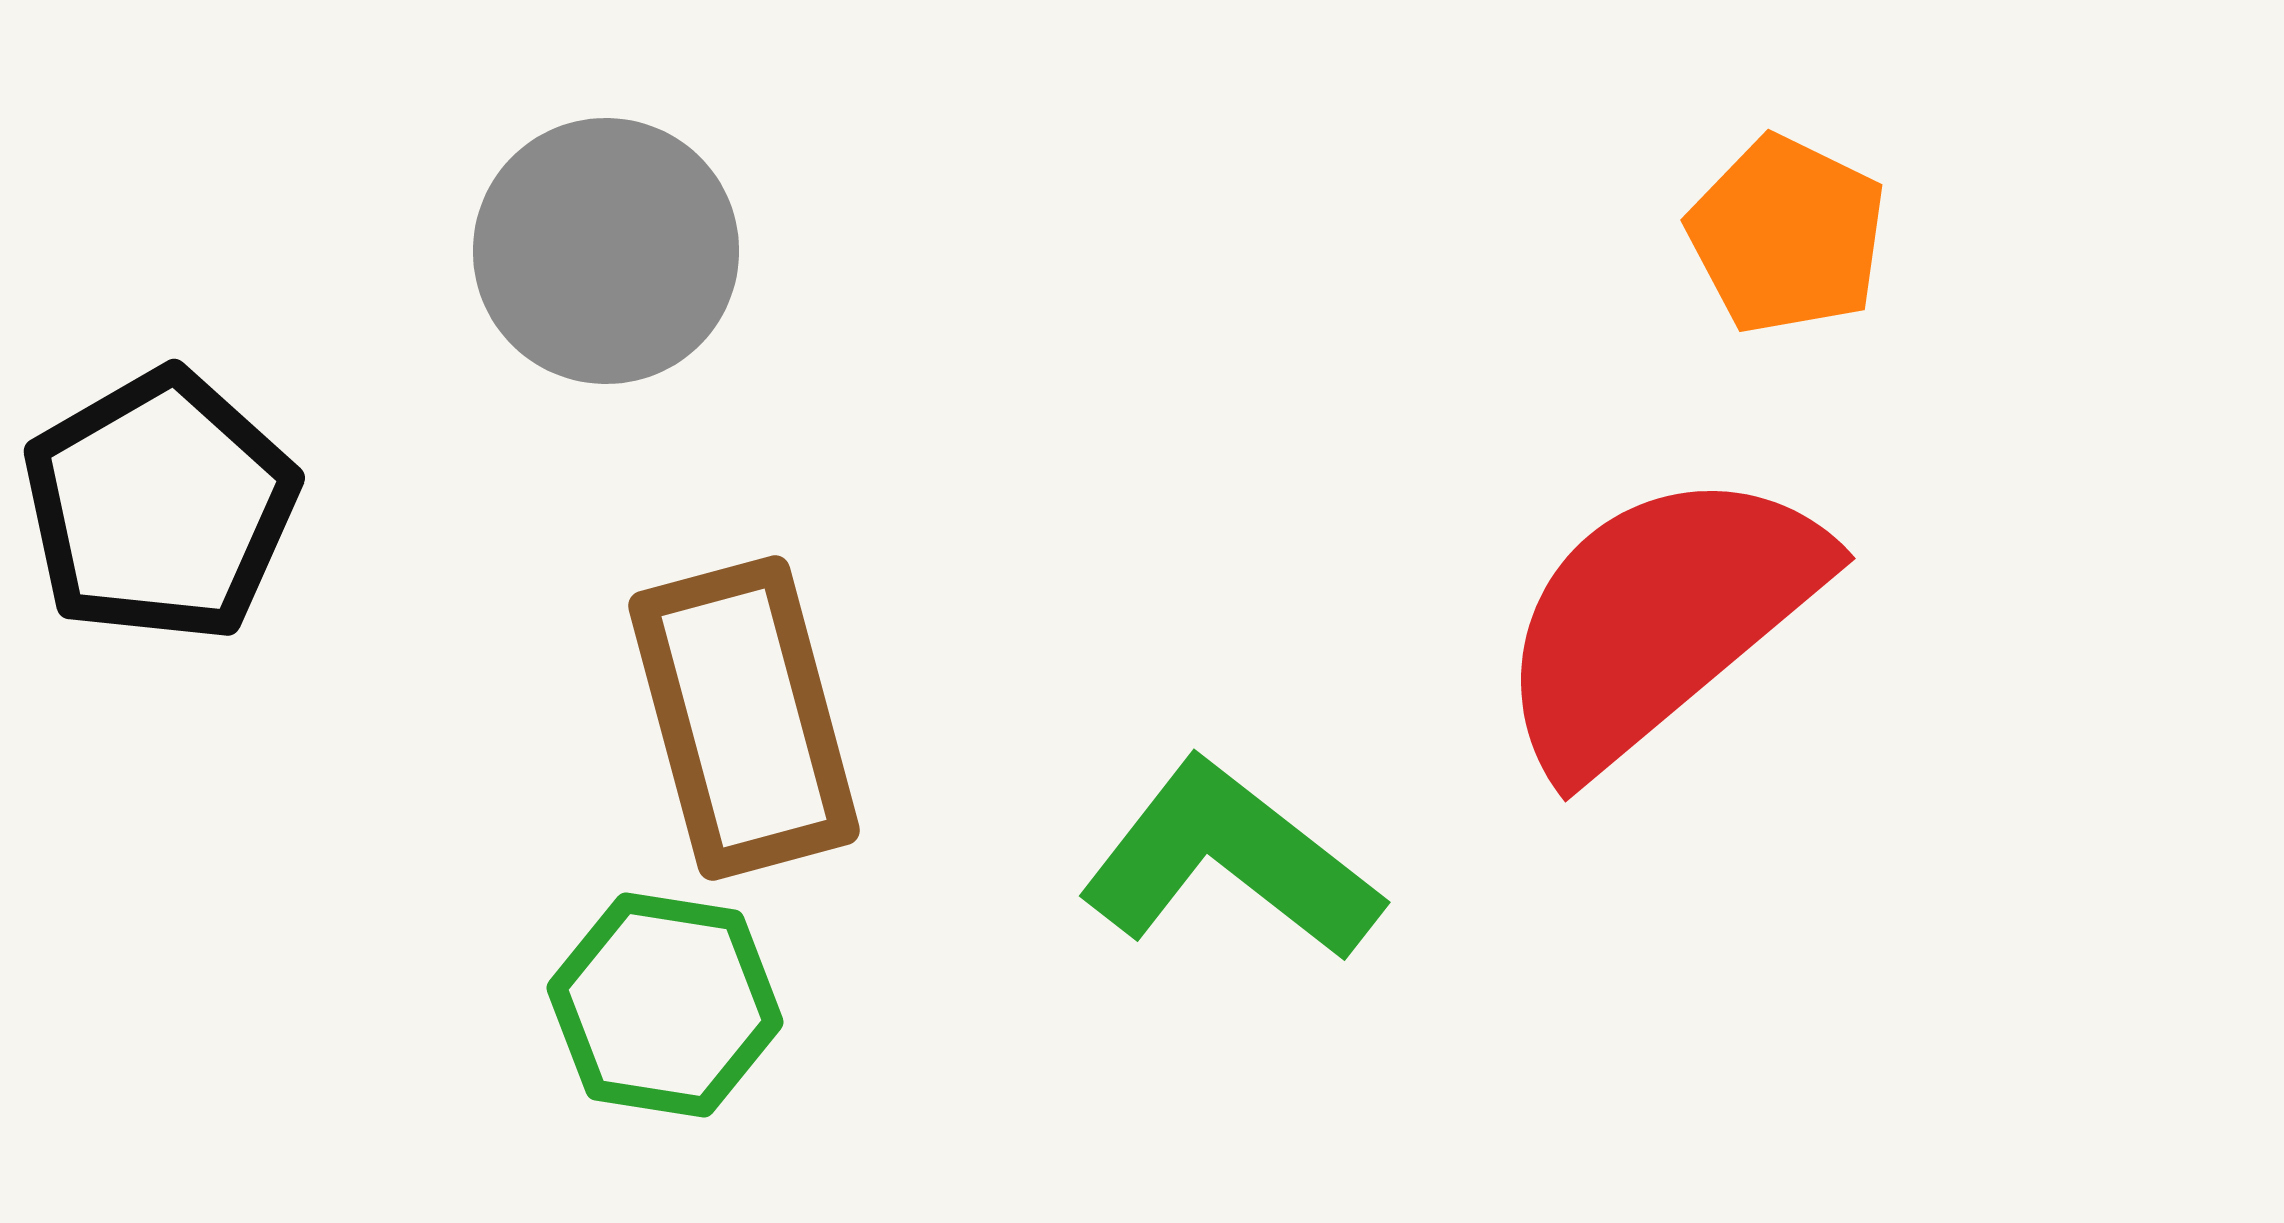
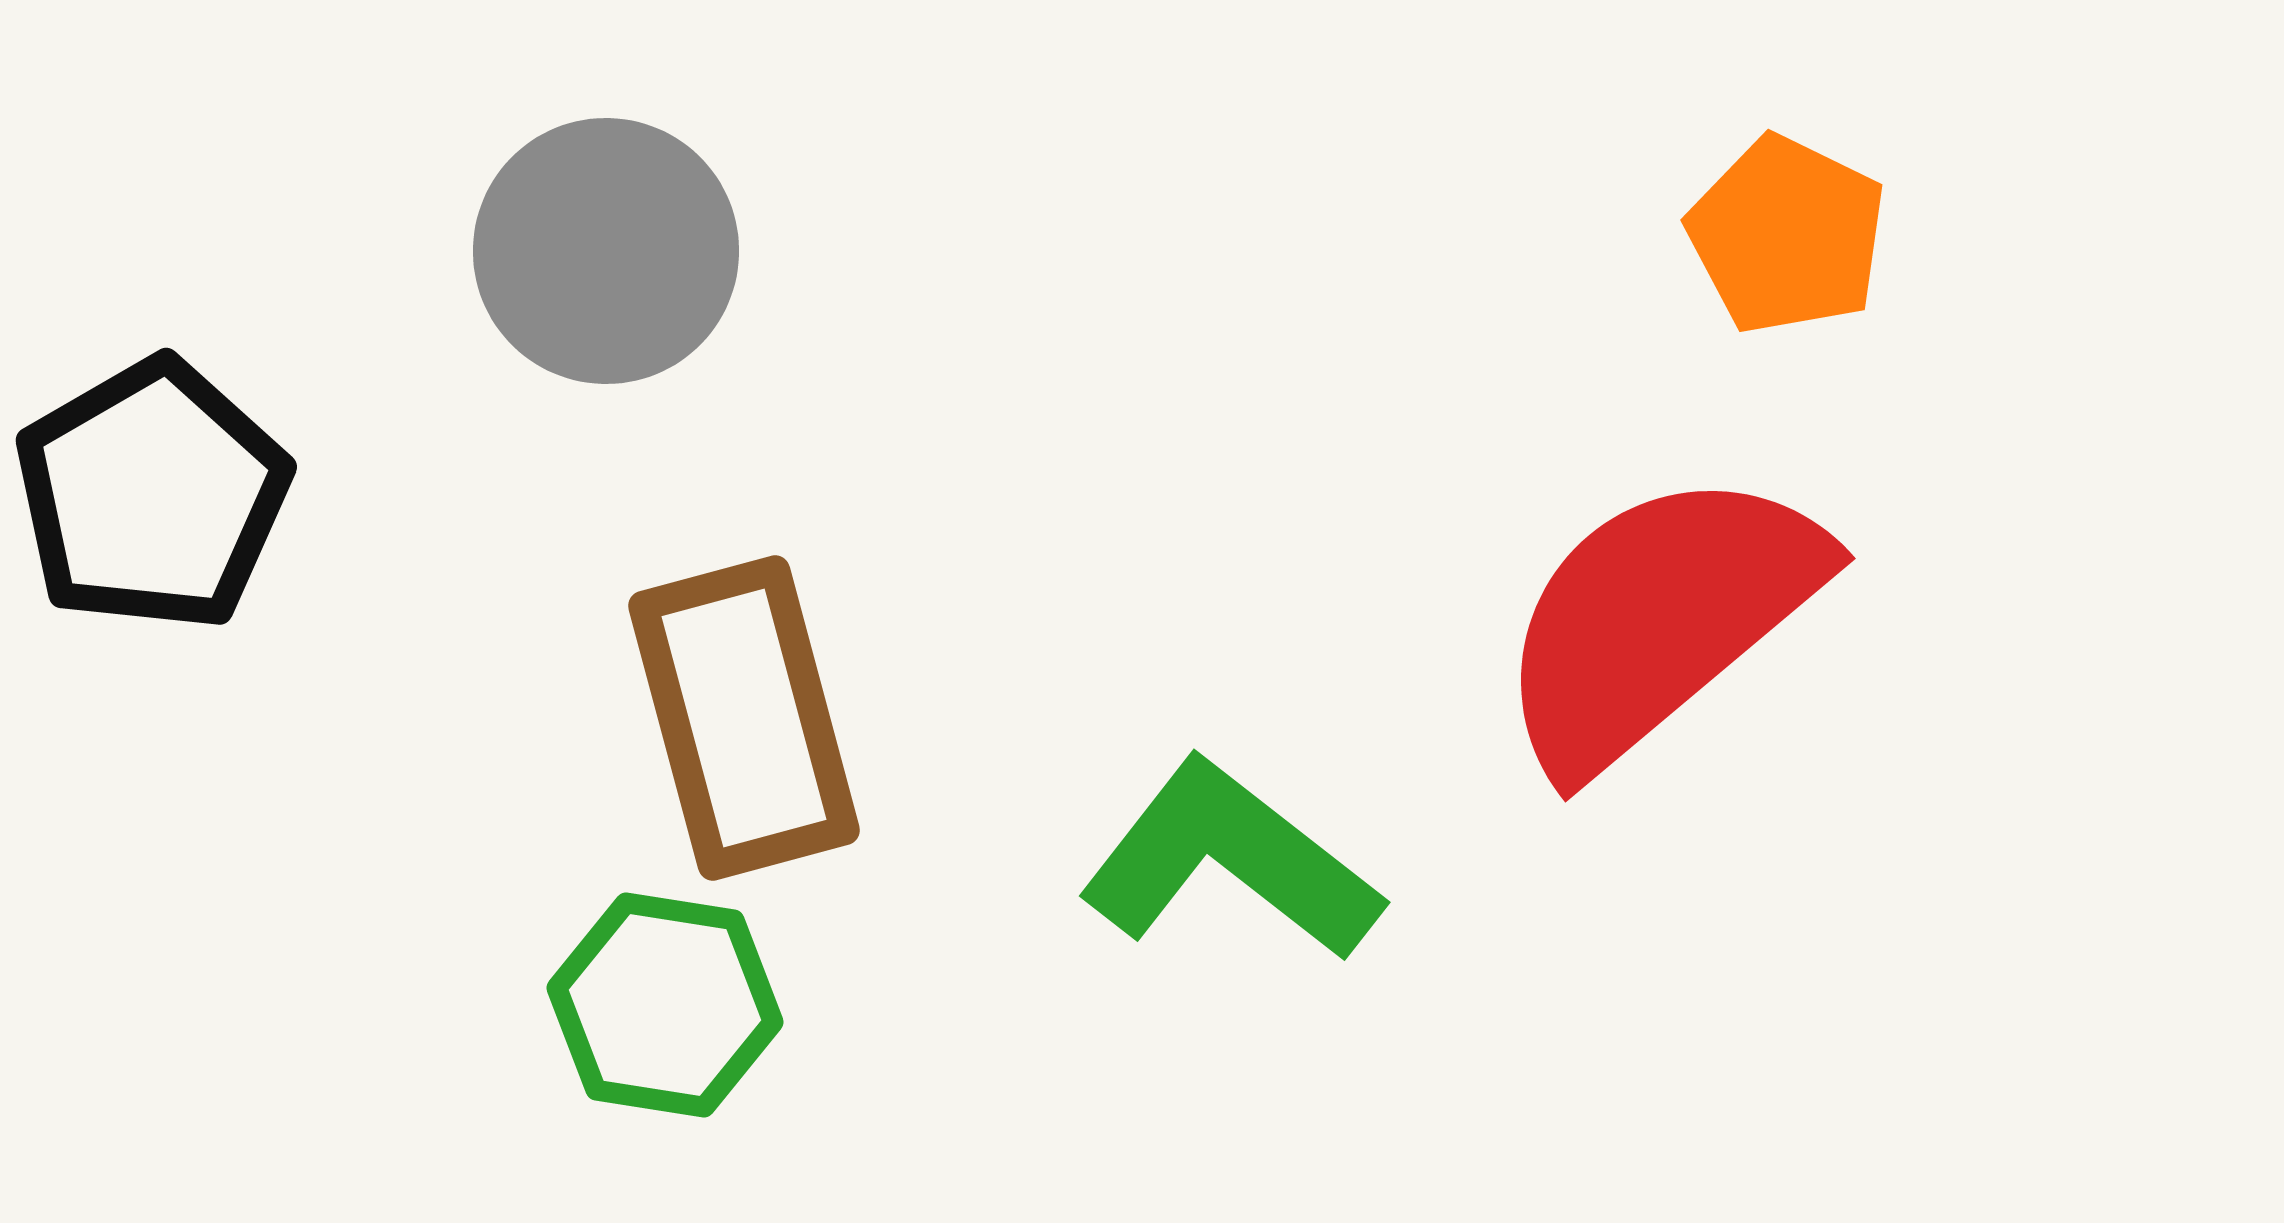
black pentagon: moved 8 px left, 11 px up
